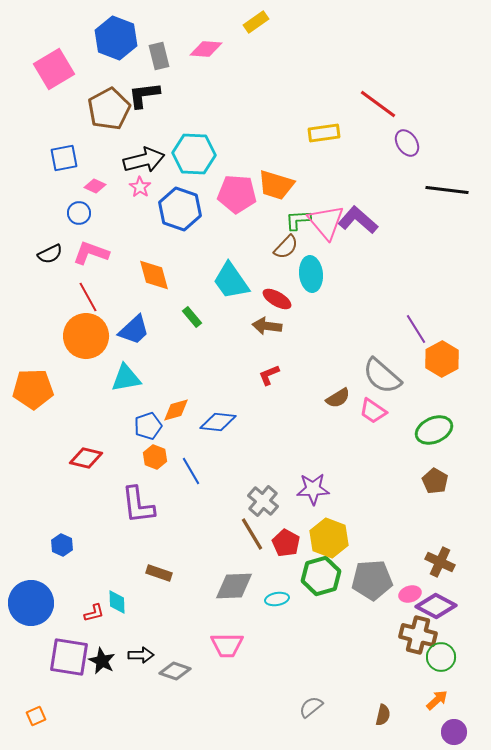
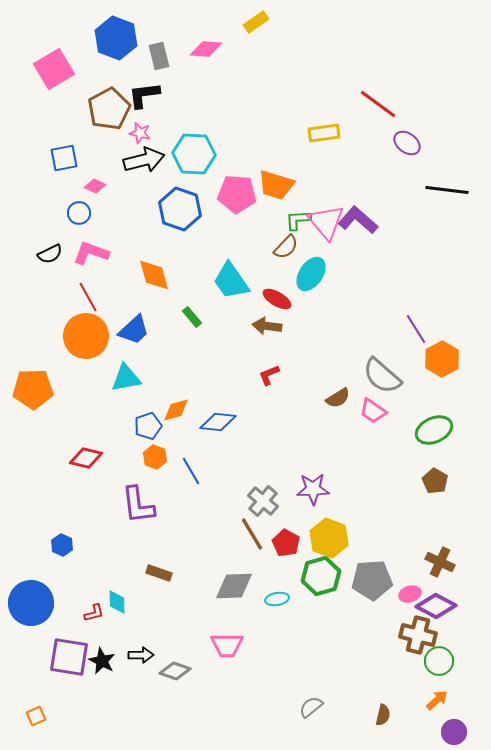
purple ellipse at (407, 143): rotated 20 degrees counterclockwise
pink star at (140, 187): moved 54 px up; rotated 20 degrees counterclockwise
cyan ellipse at (311, 274): rotated 40 degrees clockwise
green circle at (441, 657): moved 2 px left, 4 px down
